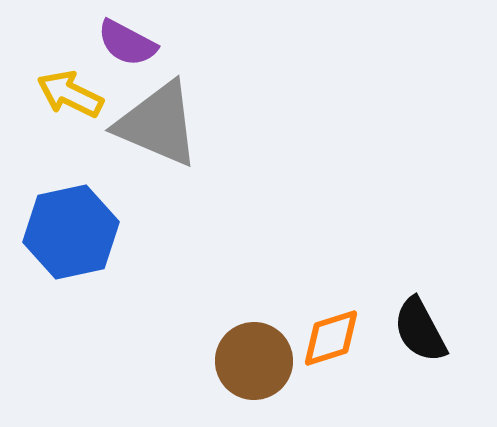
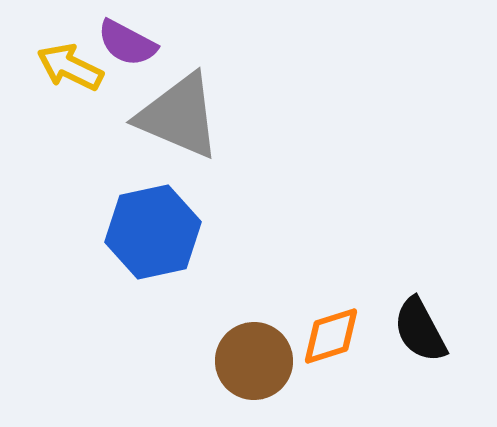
yellow arrow: moved 27 px up
gray triangle: moved 21 px right, 8 px up
blue hexagon: moved 82 px right
orange diamond: moved 2 px up
